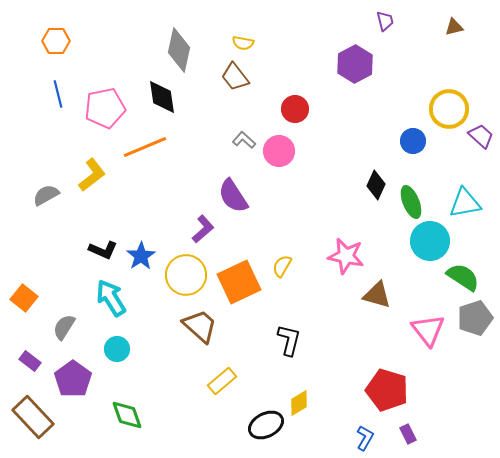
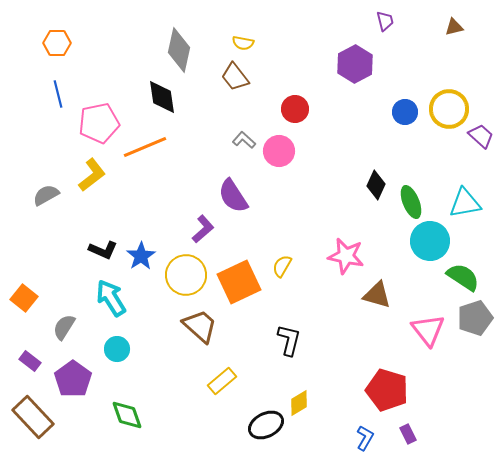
orange hexagon at (56, 41): moved 1 px right, 2 px down
pink pentagon at (105, 108): moved 6 px left, 15 px down
blue circle at (413, 141): moved 8 px left, 29 px up
